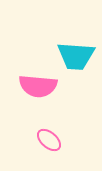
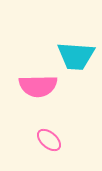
pink semicircle: rotated 6 degrees counterclockwise
